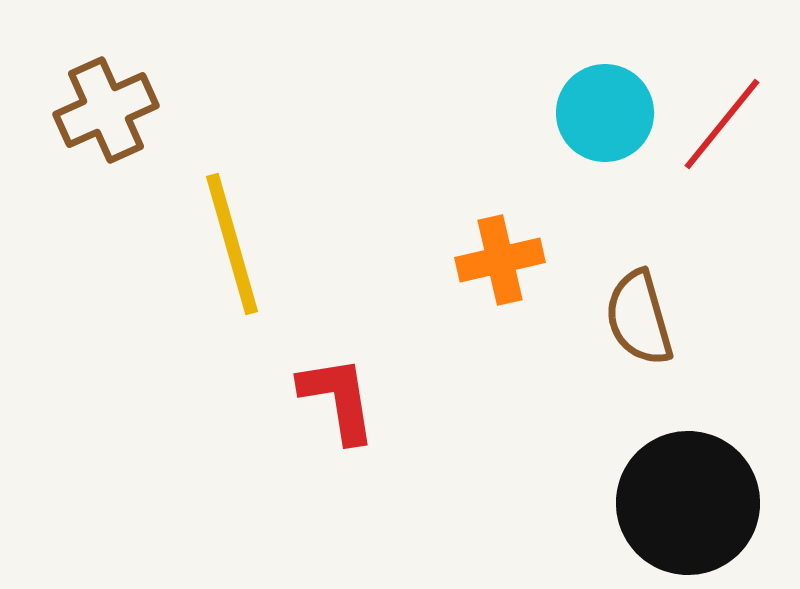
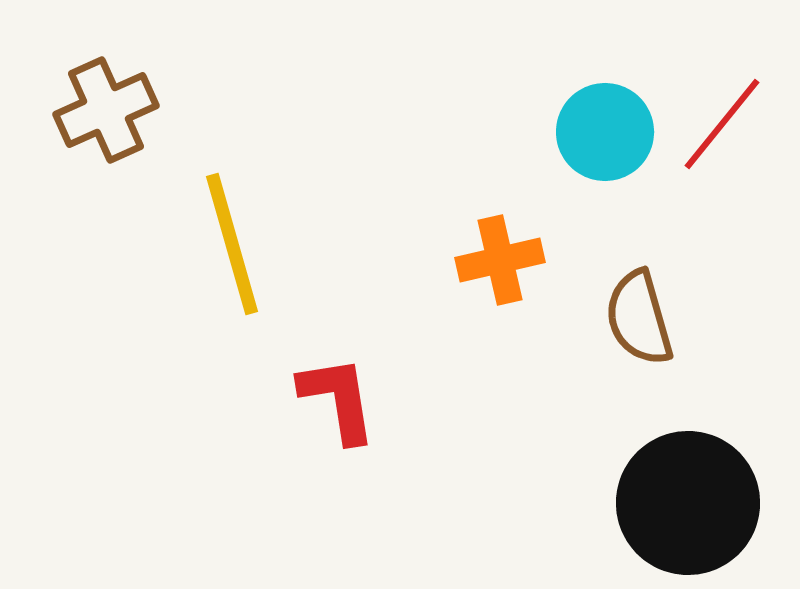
cyan circle: moved 19 px down
